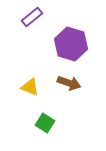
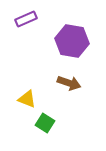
purple rectangle: moved 6 px left, 2 px down; rotated 15 degrees clockwise
purple hexagon: moved 1 px right, 3 px up; rotated 8 degrees counterclockwise
yellow triangle: moved 3 px left, 12 px down
